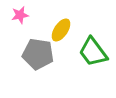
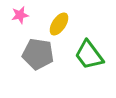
yellow ellipse: moved 2 px left, 6 px up
green trapezoid: moved 4 px left, 3 px down
